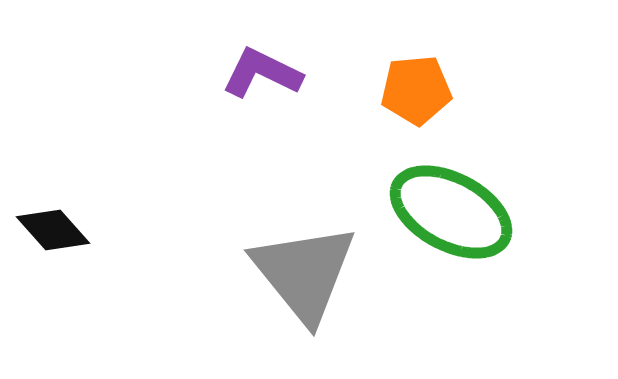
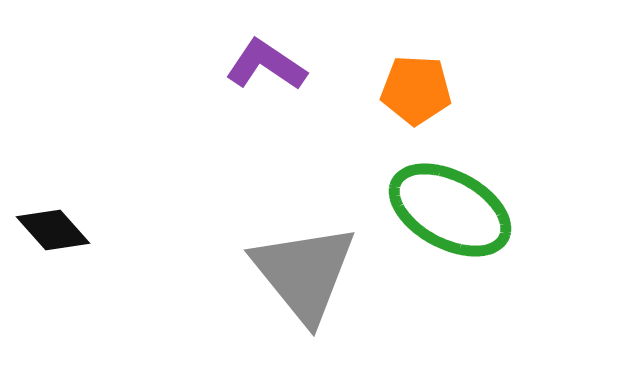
purple L-shape: moved 4 px right, 8 px up; rotated 8 degrees clockwise
orange pentagon: rotated 8 degrees clockwise
green ellipse: moved 1 px left, 2 px up
